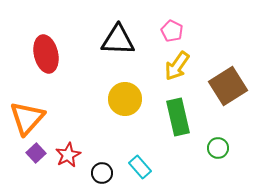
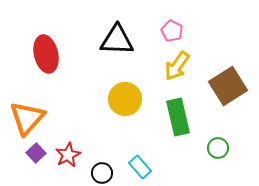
black triangle: moved 1 px left
